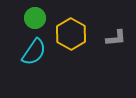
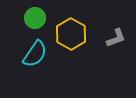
gray L-shape: rotated 15 degrees counterclockwise
cyan semicircle: moved 1 px right, 2 px down
